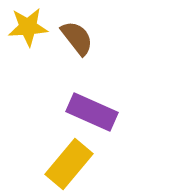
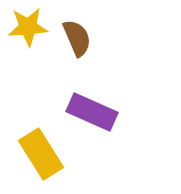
brown semicircle: rotated 15 degrees clockwise
yellow rectangle: moved 28 px left, 10 px up; rotated 72 degrees counterclockwise
